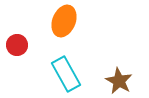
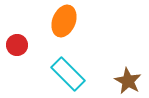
cyan rectangle: moved 2 px right; rotated 16 degrees counterclockwise
brown star: moved 9 px right
